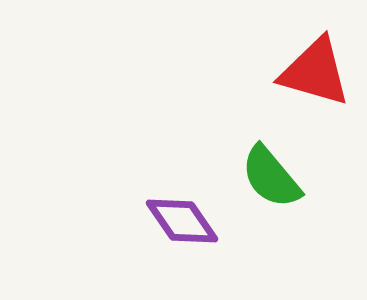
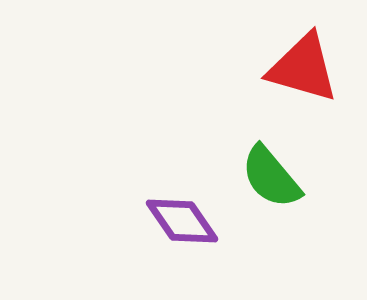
red triangle: moved 12 px left, 4 px up
